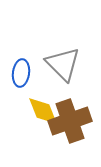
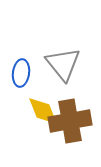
gray triangle: rotated 6 degrees clockwise
brown cross: rotated 9 degrees clockwise
